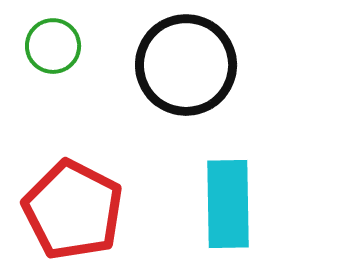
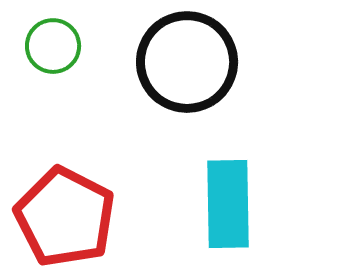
black circle: moved 1 px right, 3 px up
red pentagon: moved 8 px left, 7 px down
